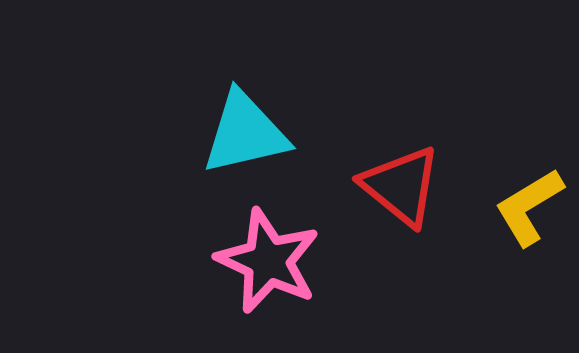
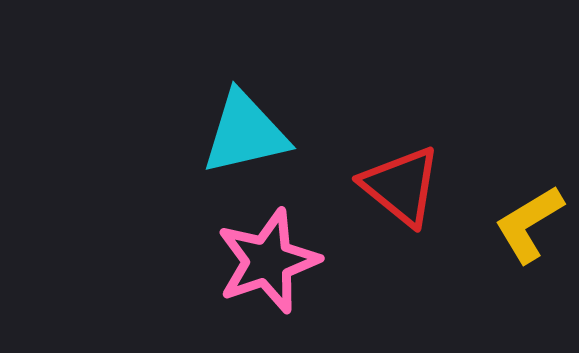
yellow L-shape: moved 17 px down
pink star: rotated 28 degrees clockwise
